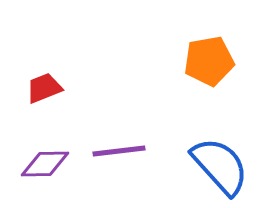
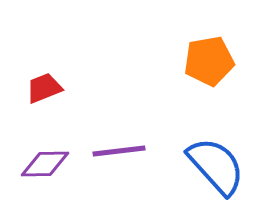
blue semicircle: moved 4 px left
